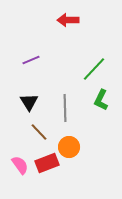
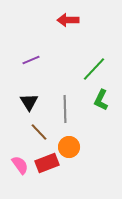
gray line: moved 1 px down
